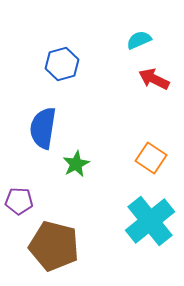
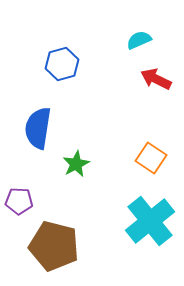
red arrow: moved 2 px right
blue semicircle: moved 5 px left
